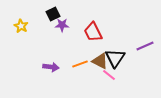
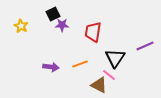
red trapezoid: rotated 35 degrees clockwise
brown triangle: moved 1 px left, 24 px down
